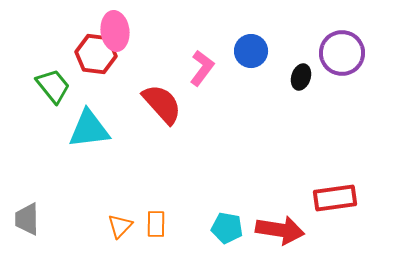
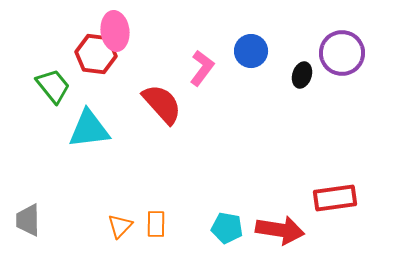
black ellipse: moved 1 px right, 2 px up
gray trapezoid: moved 1 px right, 1 px down
